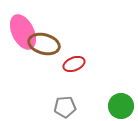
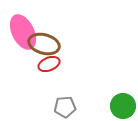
red ellipse: moved 25 px left
green circle: moved 2 px right
